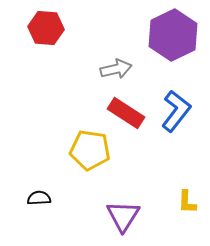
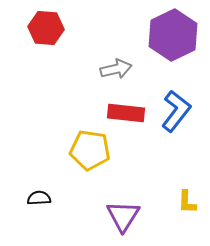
red rectangle: rotated 27 degrees counterclockwise
